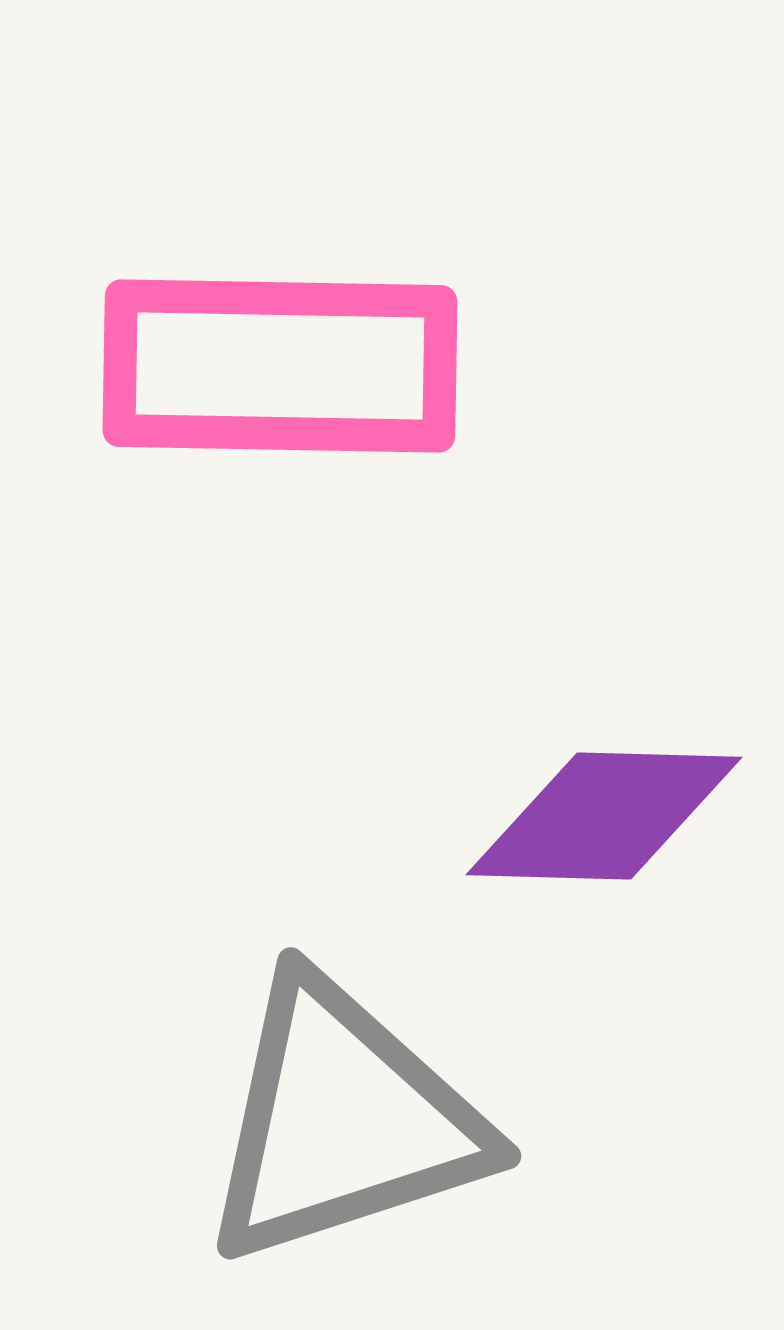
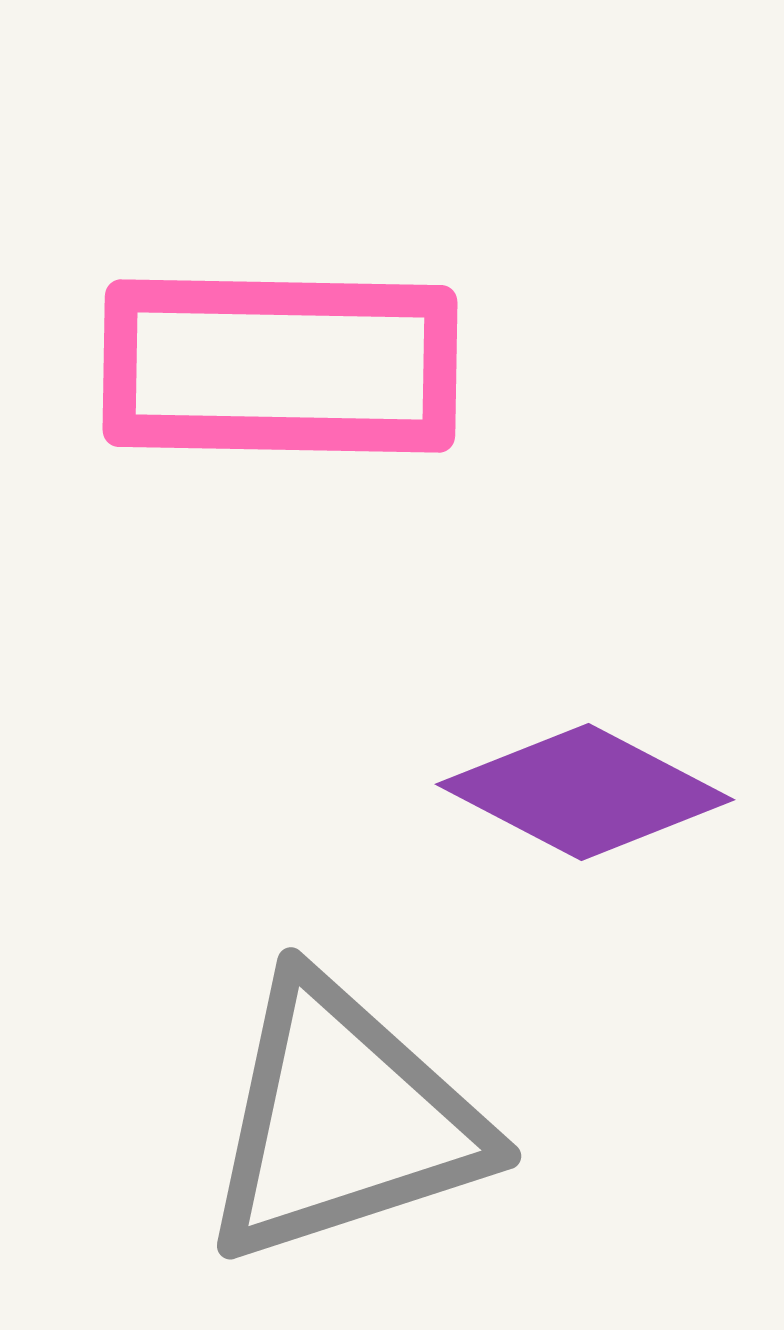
purple diamond: moved 19 px left, 24 px up; rotated 26 degrees clockwise
